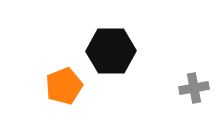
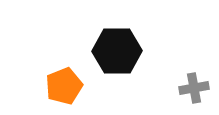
black hexagon: moved 6 px right
